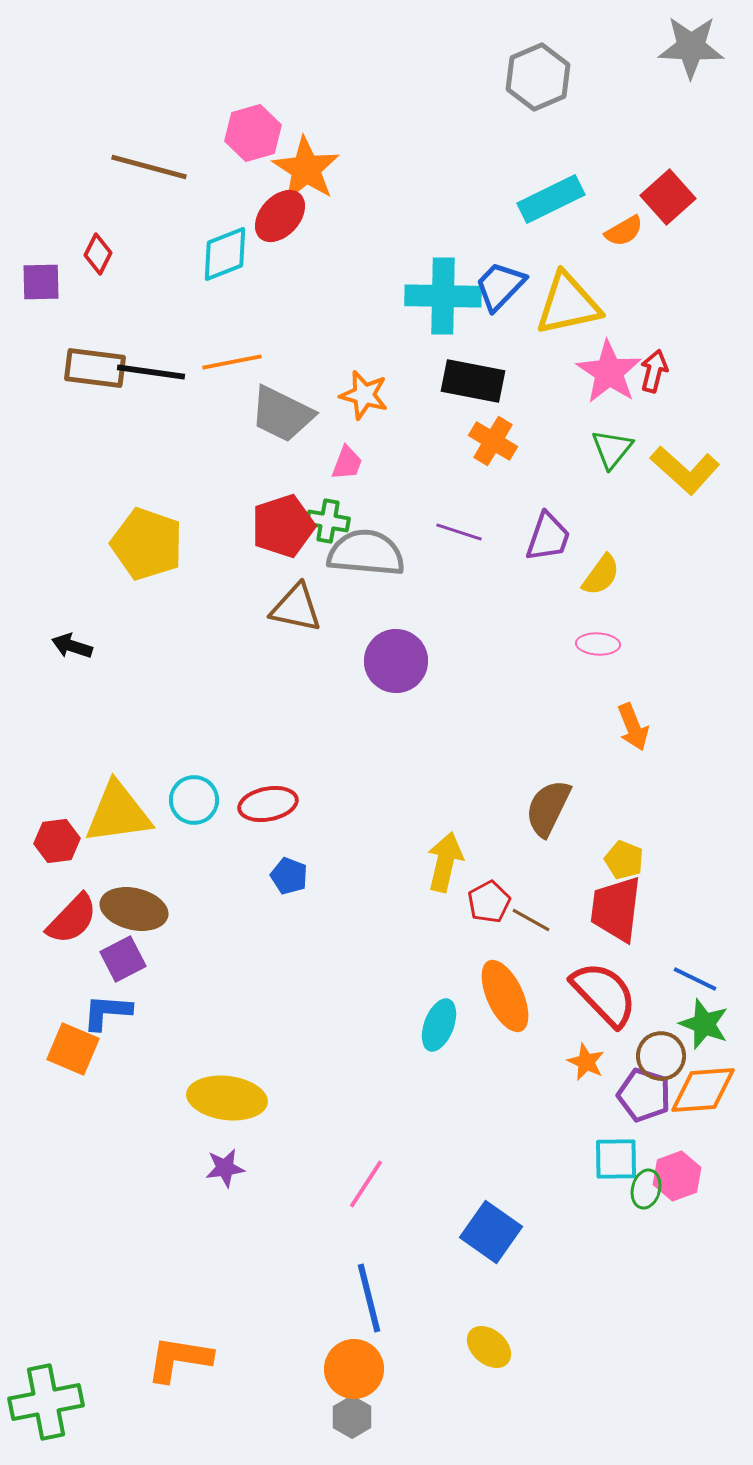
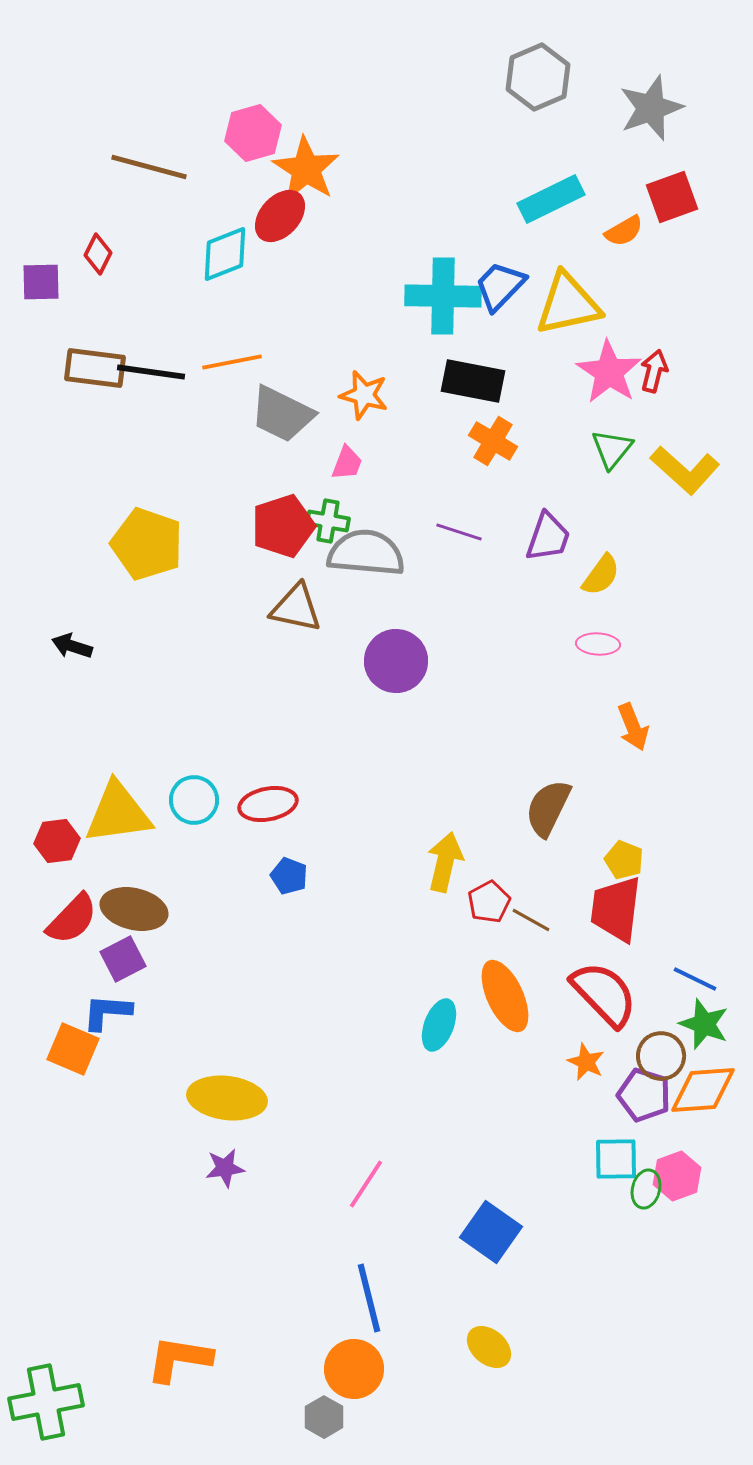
gray star at (691, 47): moved 40 px left, 61 px down; rotated 22 degrees counterclockwise
red square at (668, 197): moved 4 px right; rotated 22 degrees clockwise
gray hexagon at (352, 1417): moved 28 px left
